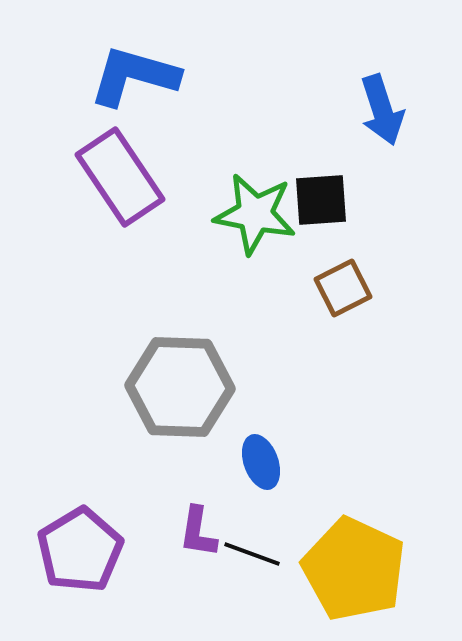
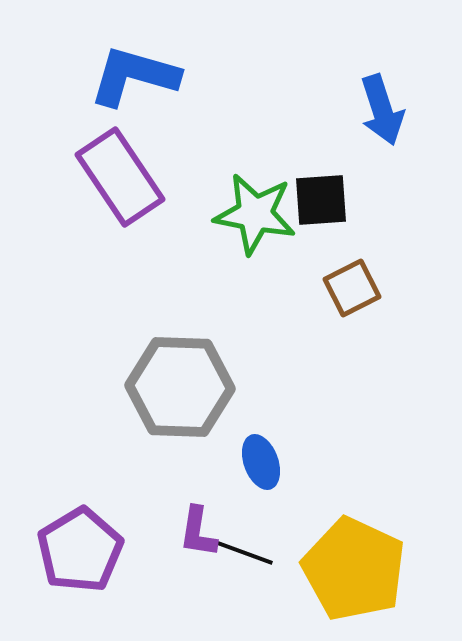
brown square: moved 9 px right
black line: moved 7 px left, 1 px up
